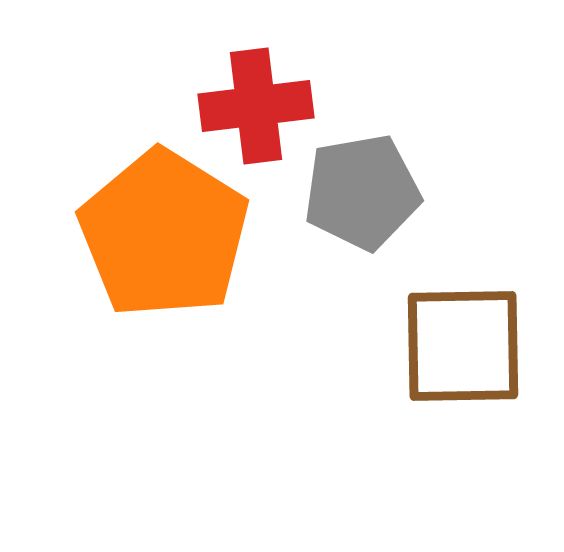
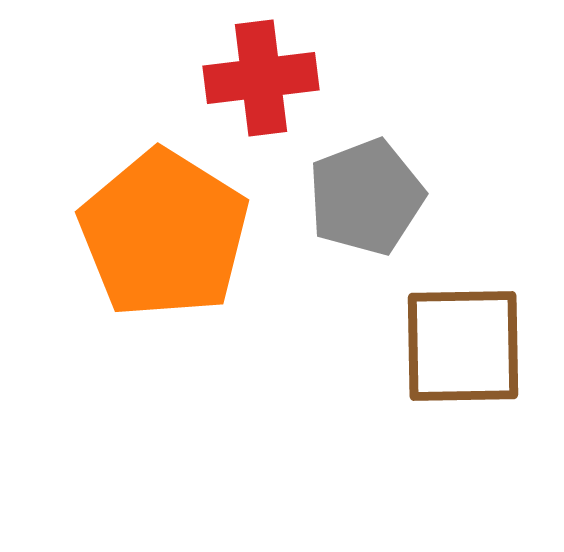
red cross: moved 5 px right, 28 px up
gray pentagon: moved 4 px right, 5 px down; rotated 11 degrees counterclockwise
